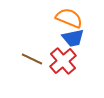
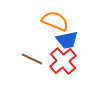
orange semicircle: moved 14 px left, 3 px down
blue trapezoid: moved 6 px left, 2 px down
